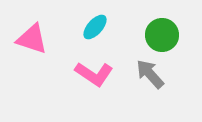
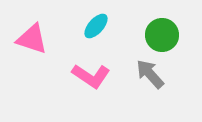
cyan ellipse: moved 1 px right, 1 px up
pink L-shape: moved 3 px left, 2 px down
